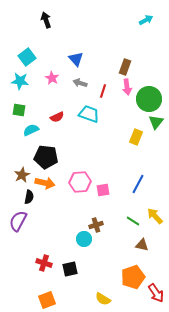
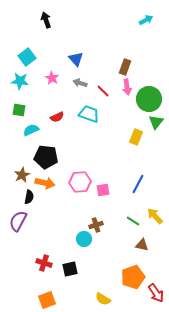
red line: rotated 64 degrees counterclockwise
